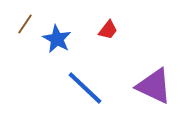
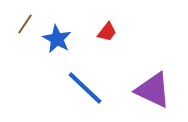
red trapezoid: moved 1 px left, 2 px down
purple triangle: moved 1 px left, 4 px down
